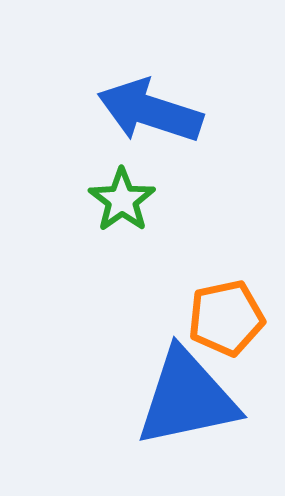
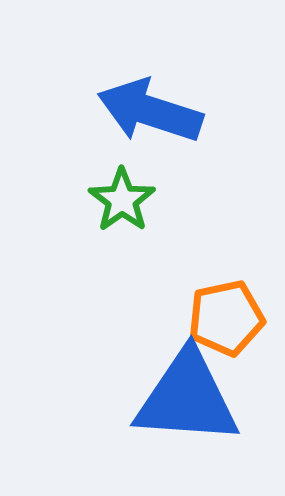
blue triangle: rotated 16 degrees clockwise
